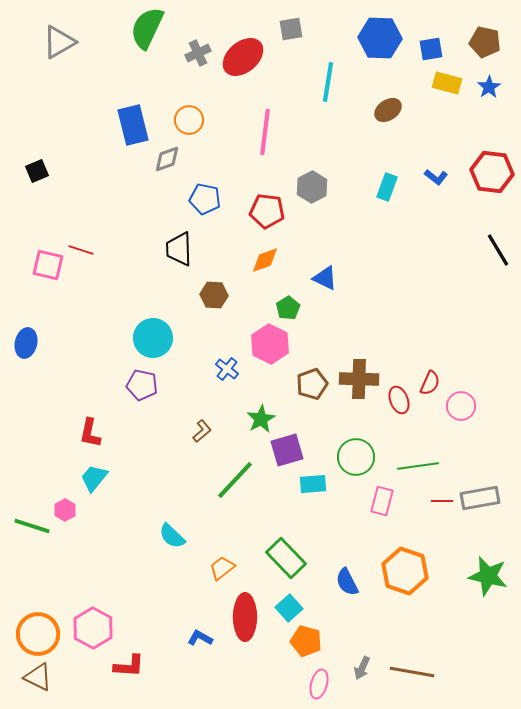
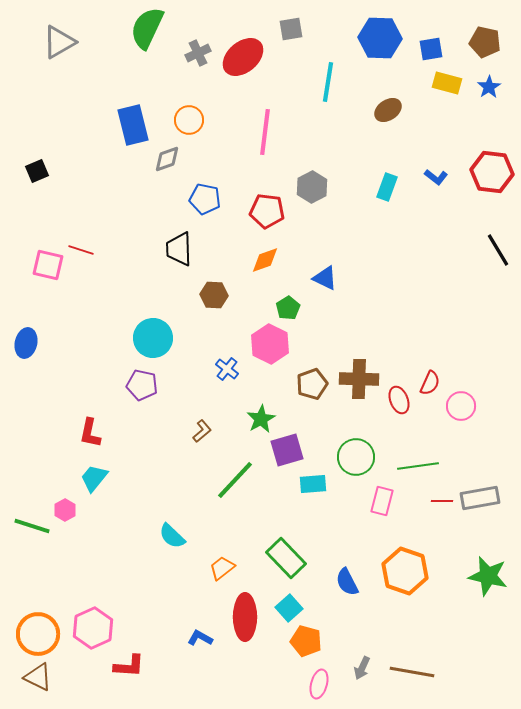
pink hexagon at (93, 628): rotated 6 degrees clockwise
